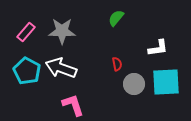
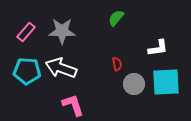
cyan pentagon: rotated 24 degrees counterclockwise
